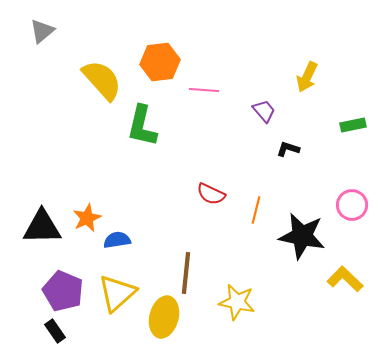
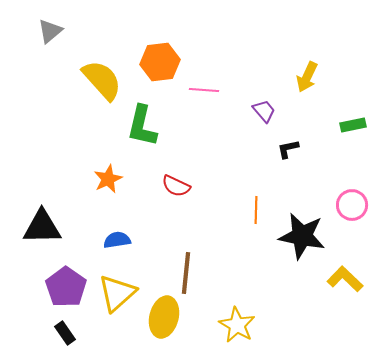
gray triangle: moved 8 px right
black L-shape: rotated 30 degrees counterclockwise
red semicircle: moved 35 px left, 8 px up
orange line: rotated 12 degrees counterclockwise
orange star: moved 21 px right, 39 px up
purple pentagon: moved 3 px right, 4 px up; rotated 12 degrees clockwise
yellow star: moved 23 px down; rotated 18 degrees clockwise
black rectangle: moved 10 px right, 2 px down
